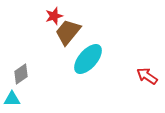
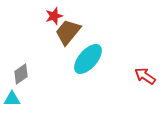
red arrow: moved 2 px left
